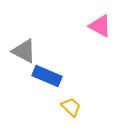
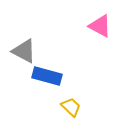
blue rectangle: rotated 8 degrees counterclockwise
